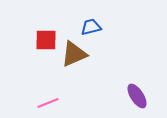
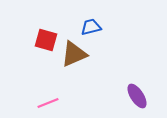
red square: rotated 15 degrees clockwise
